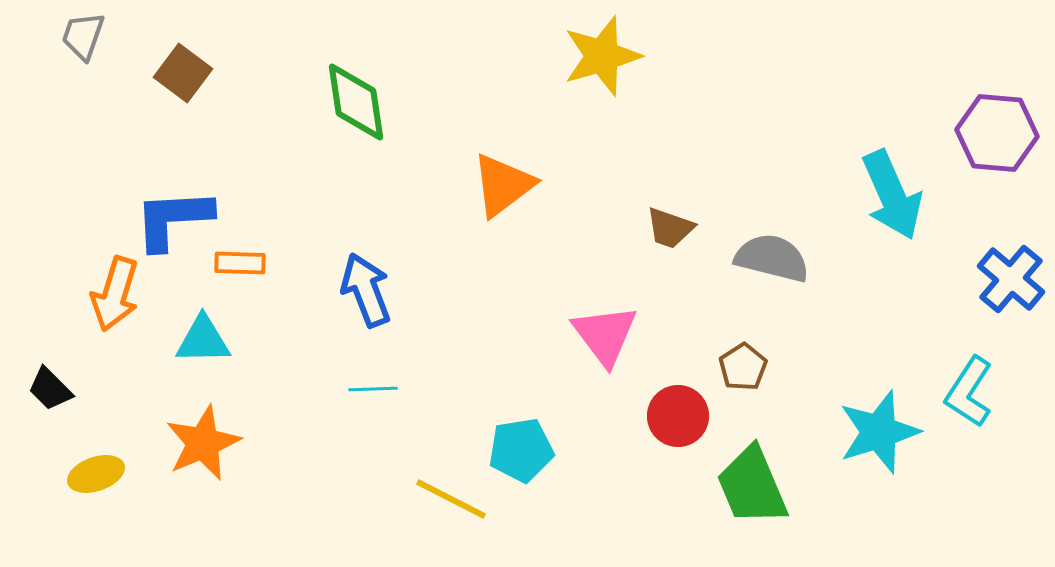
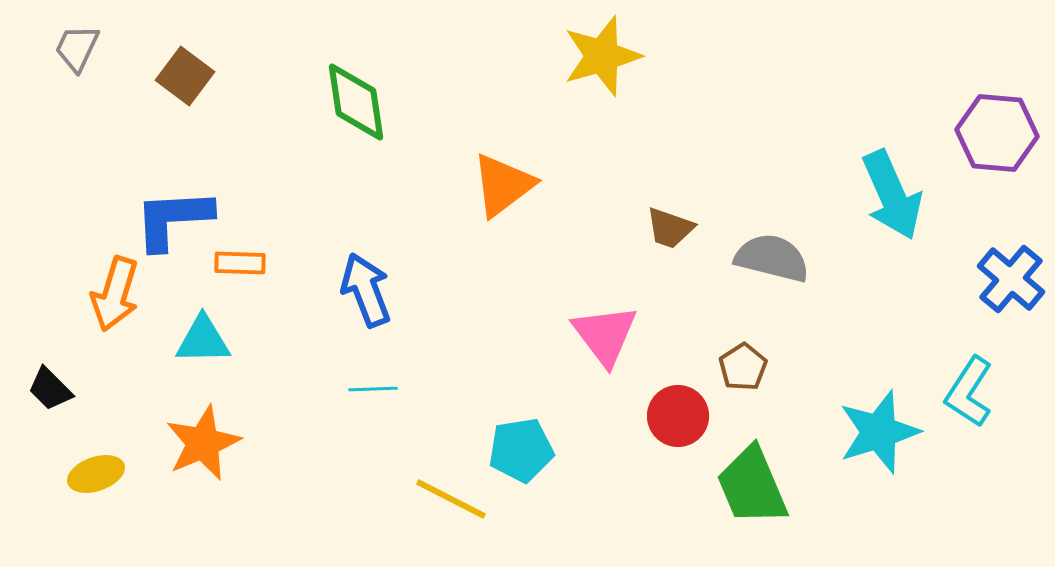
gray trapezoid: moved 6 px left, 12 px down; rotated 6 degrees clockwise
brown square: moved 2 px right, 3 px down
